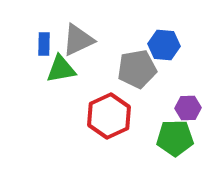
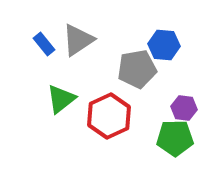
gray triangle: rotated 9 degrees counterclockwise
blue rectangle: rotated 40 degrees counterclockwise
green triangle: moved 30 px down; rotated 28 degrees counterclockwise
purple hexagon: moved 4 px left; rotated 10 degrees clockwise
